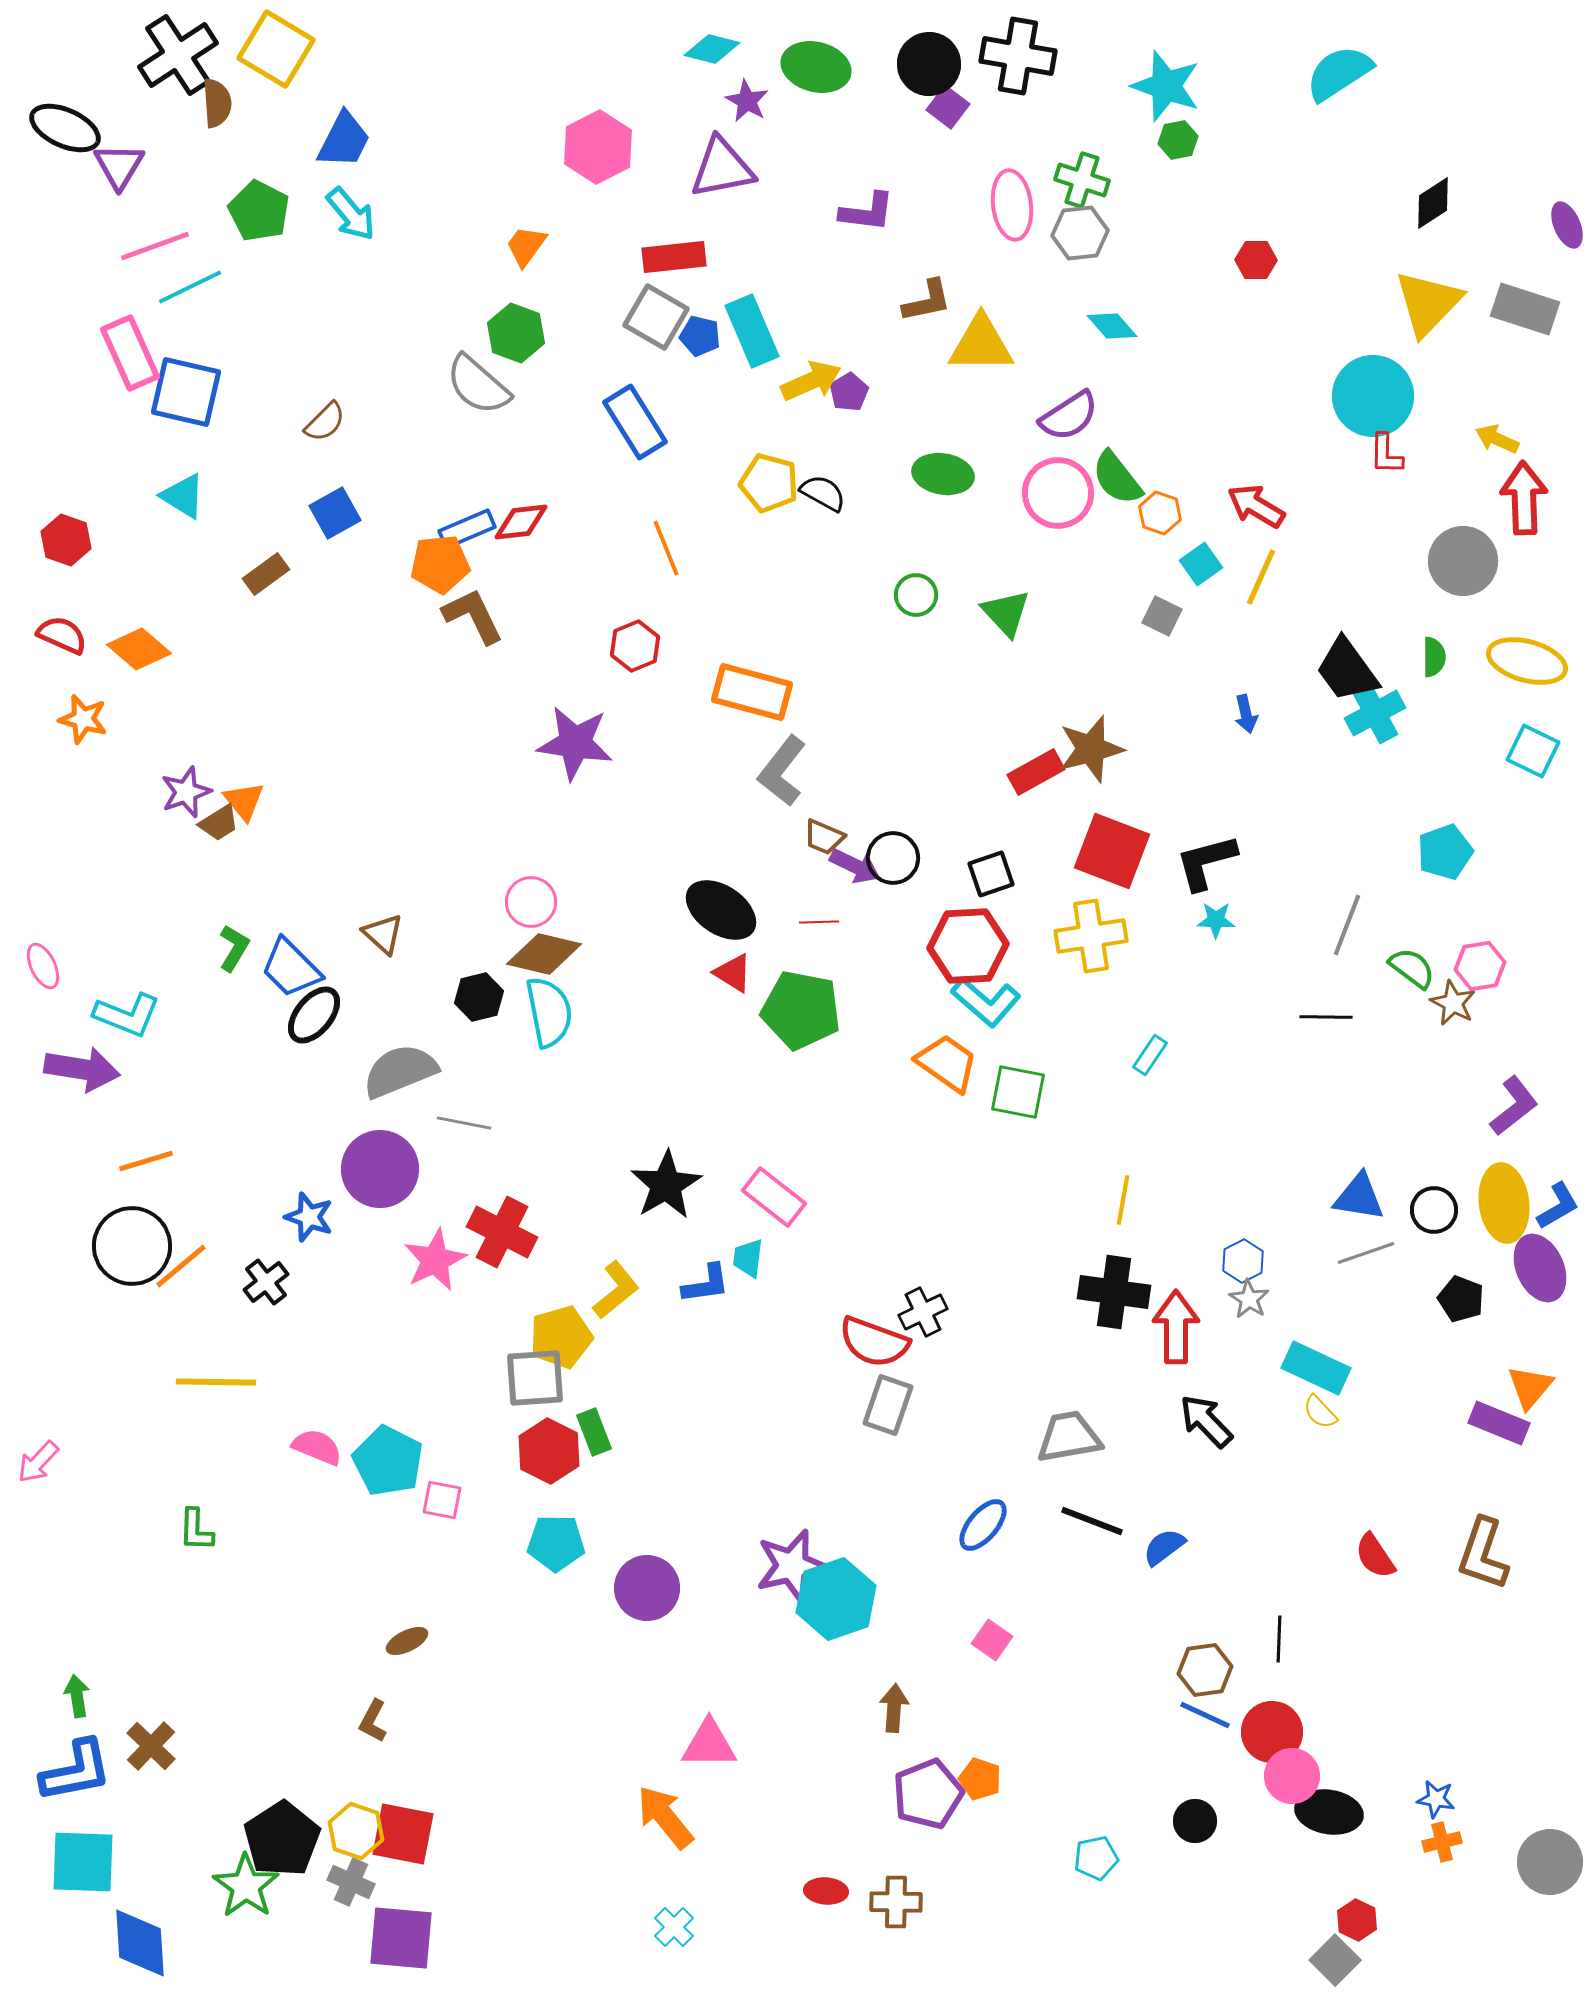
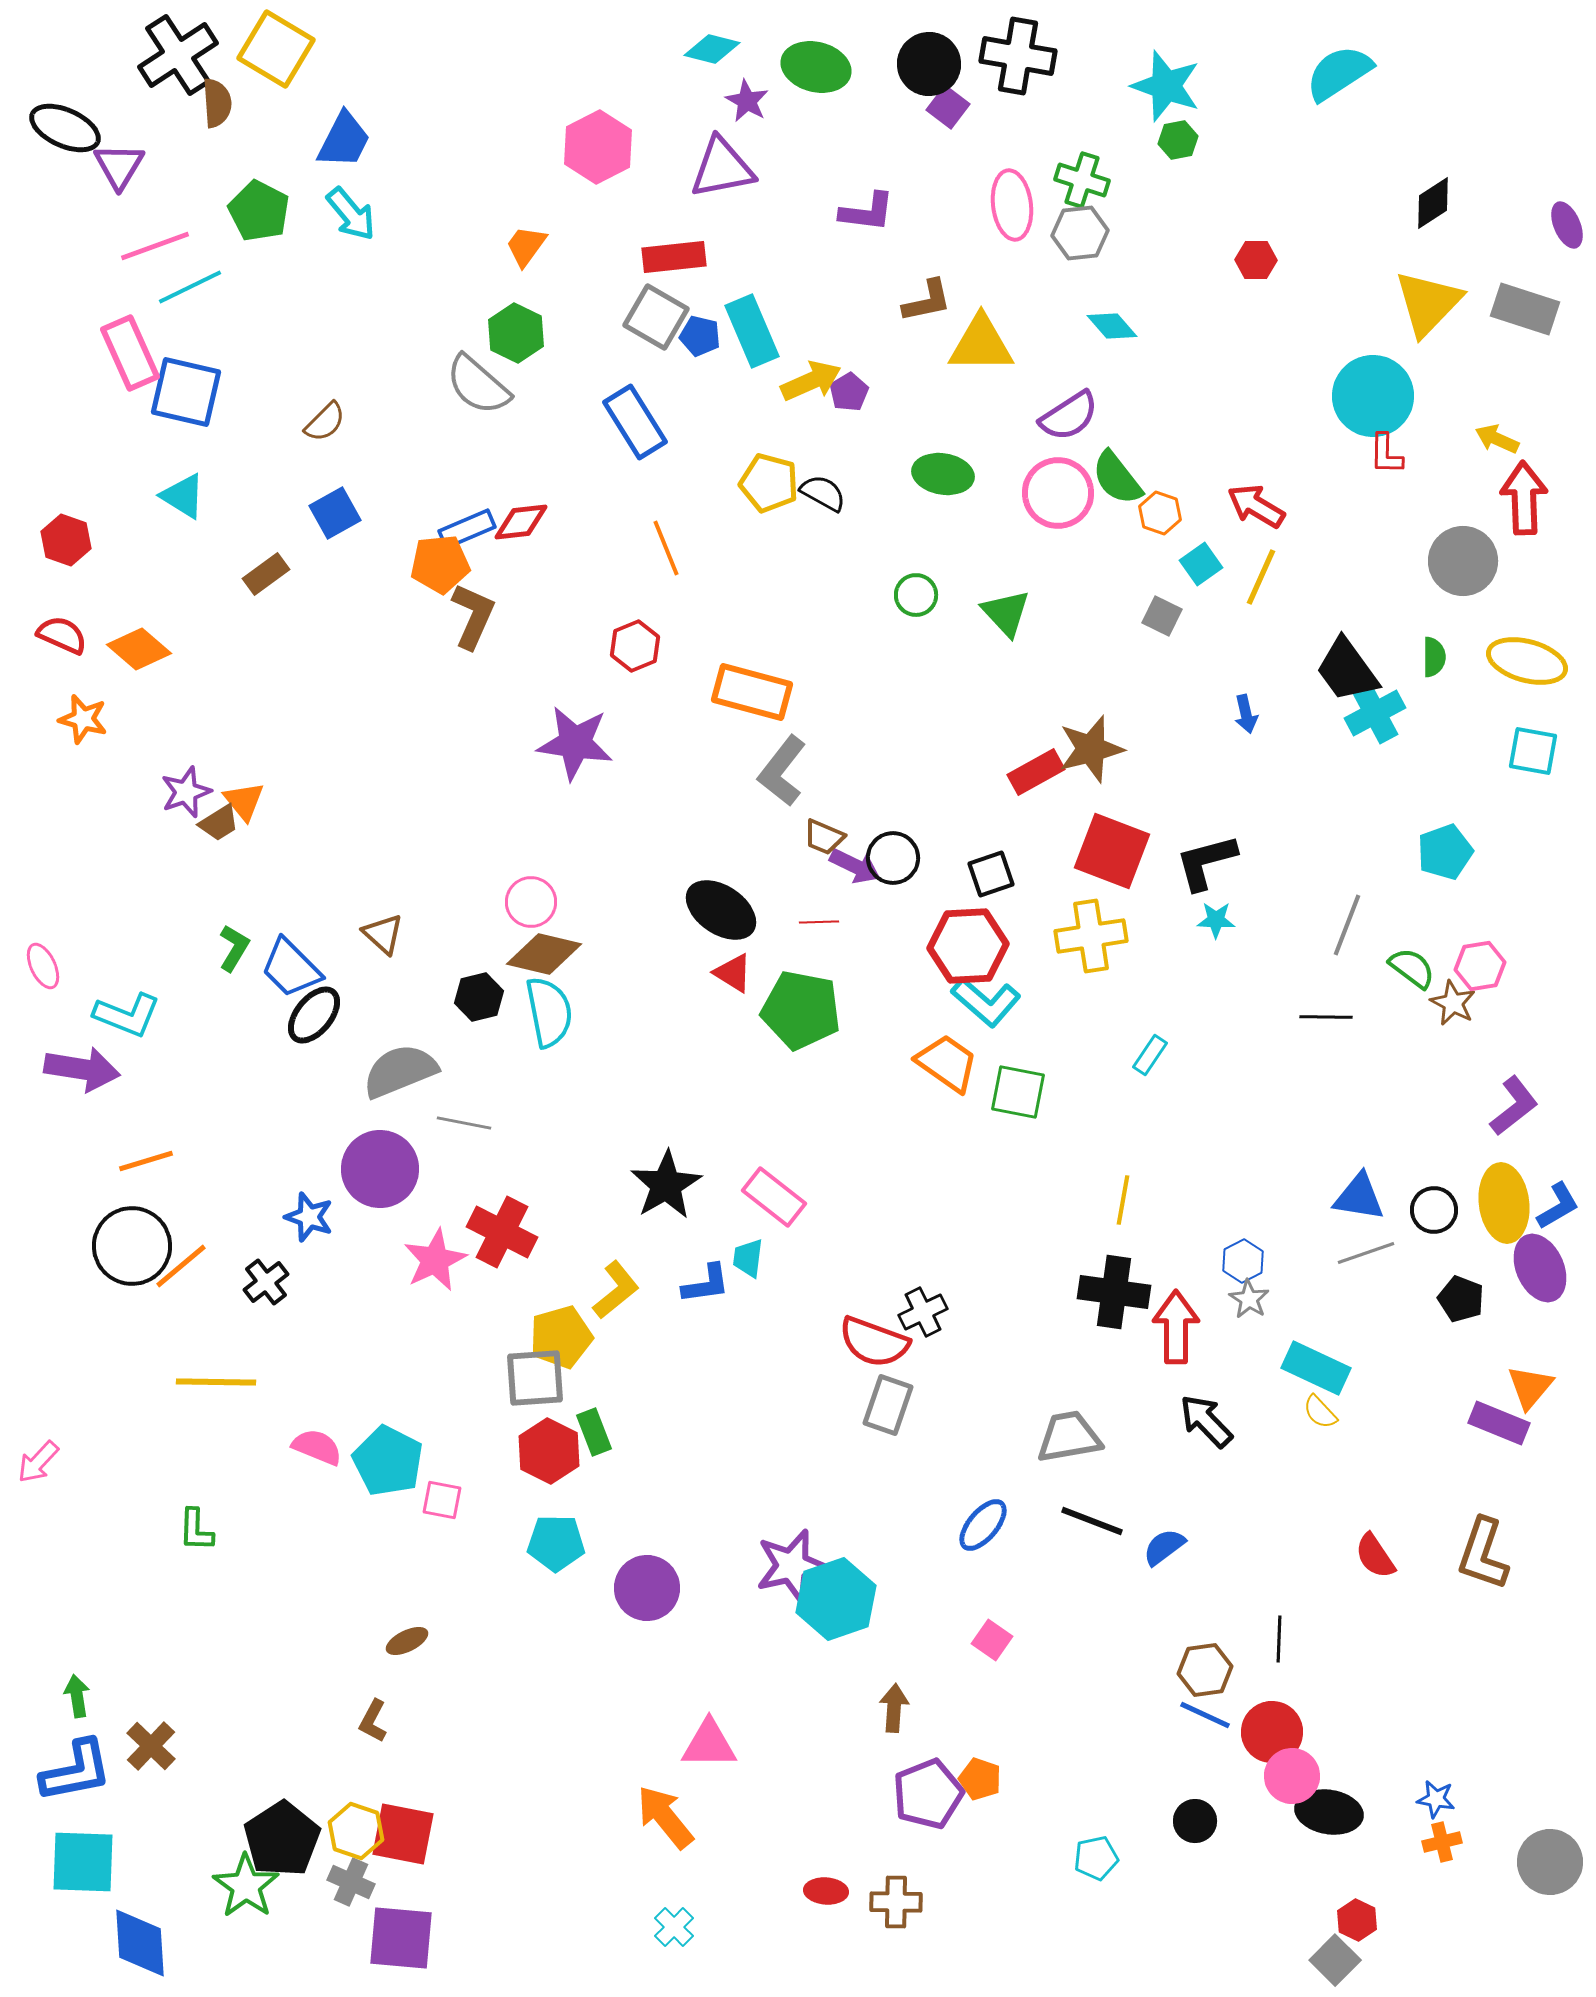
green hexagon at (516, 333): rotated 6 degrees clockwise
brown L-shape at (473, 616): rotated 50 degrees clockwise
cyan square at (1533, 751): rotated 16 degrees counterclockwise
